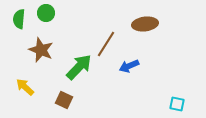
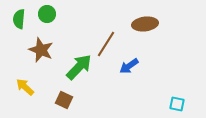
green circle: moved 1 px right, 1 px down
blue arrow: rotated 12 degrees counterclockwise
